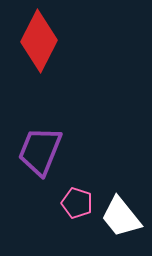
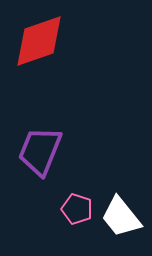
red diamond: rotated 44 degrees clockwise
pink pentagon: moved 6 px down
